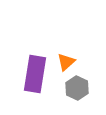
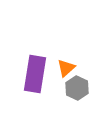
orange triangle: moved 6 px down
